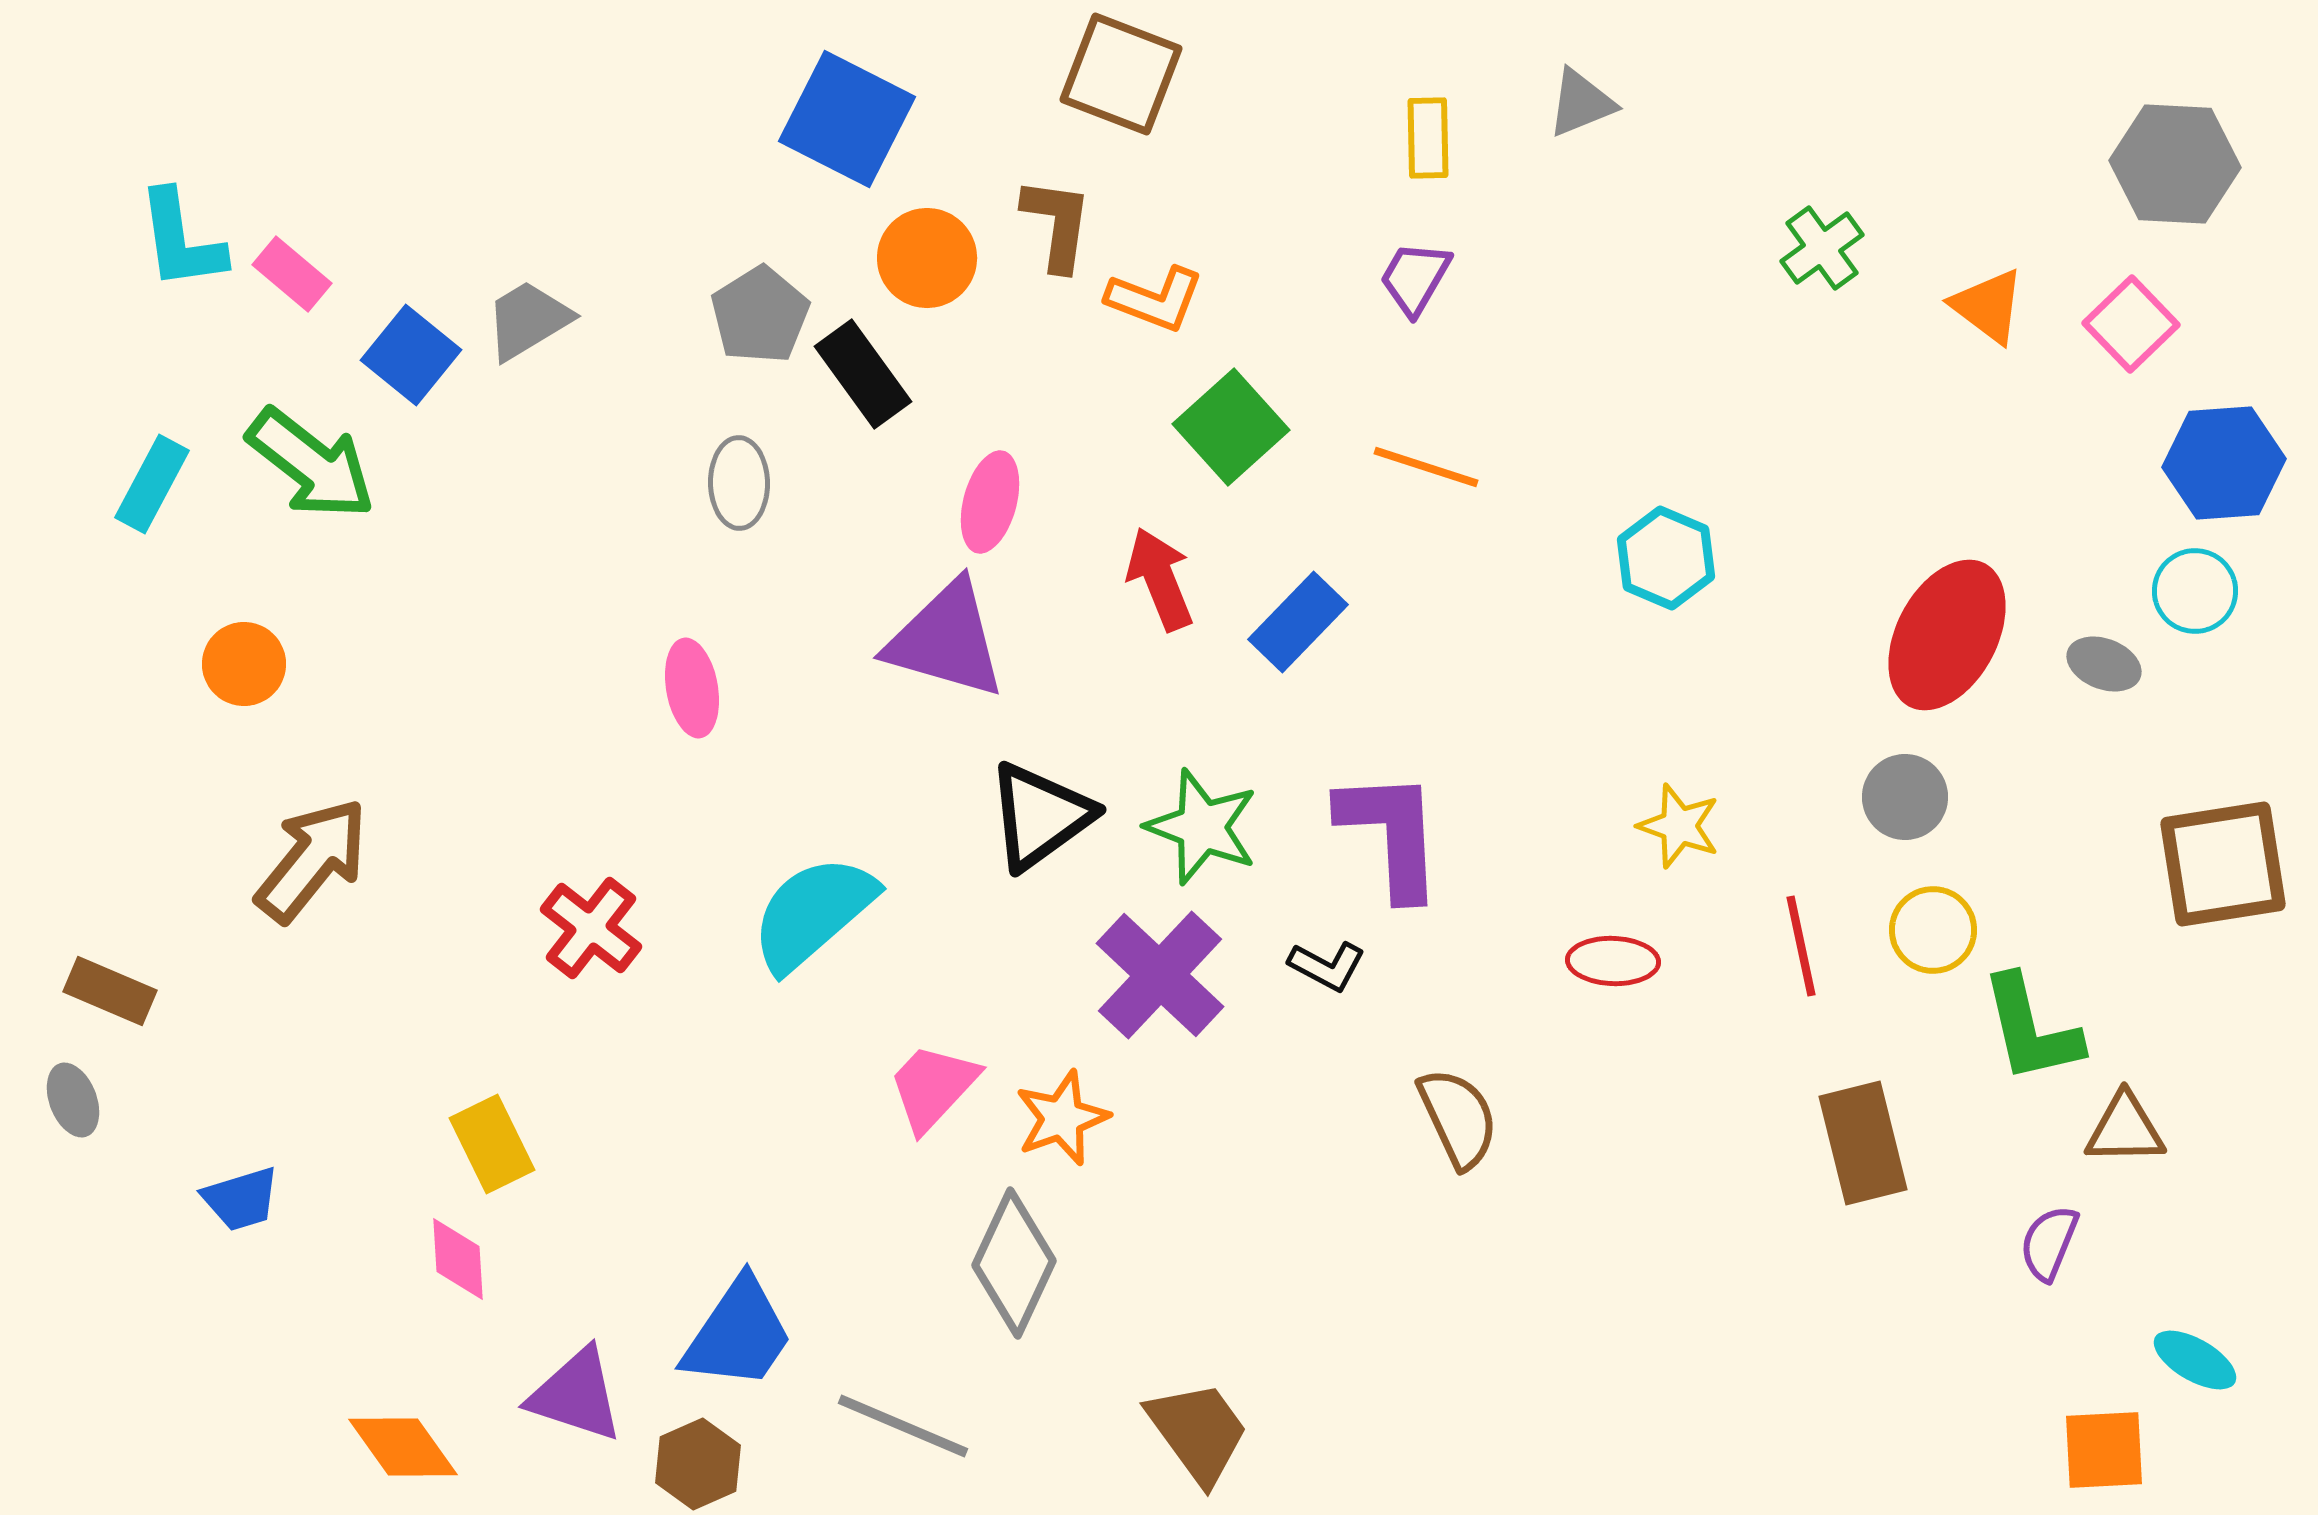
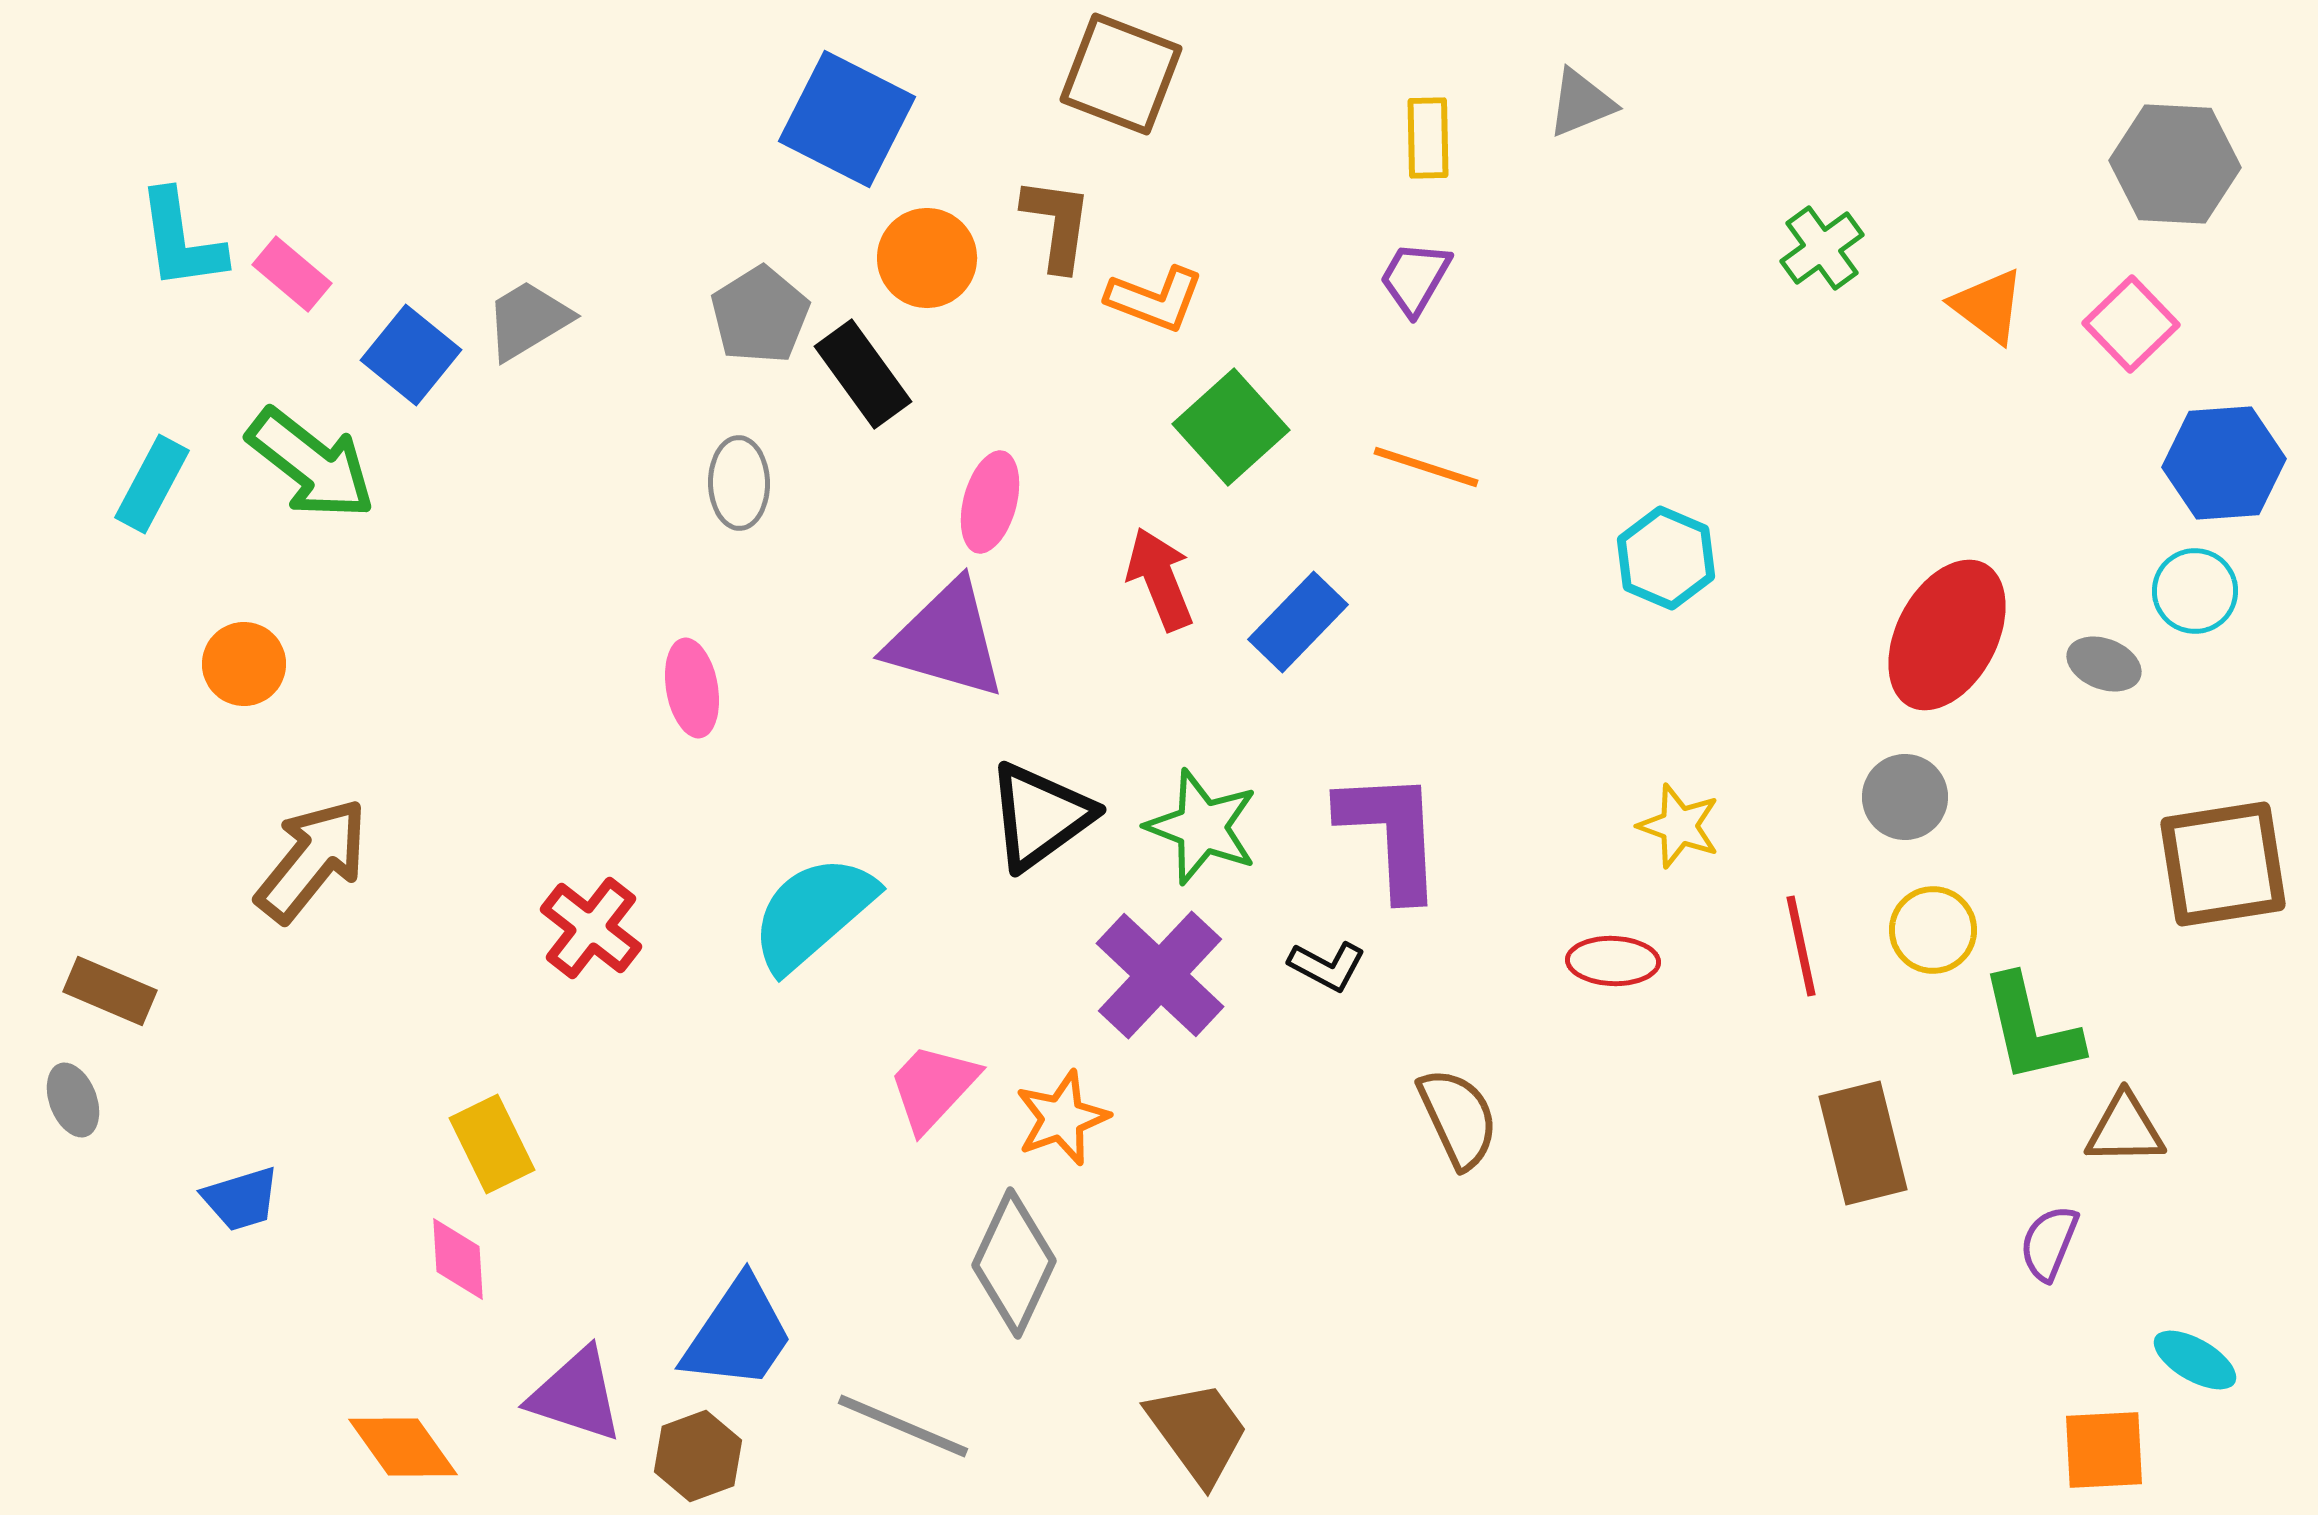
brown hexagon at (698, 1464): moved 8 px up; rotated 4 degrees clockwise
